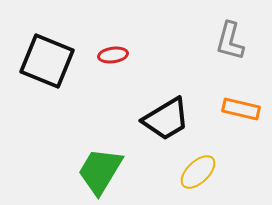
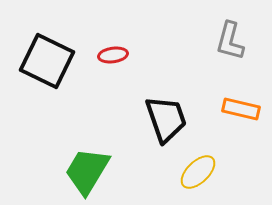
black square: rotated 4 degrees clockwise
black trapezoid: rotated 78 degrees counterclockwise
green trapezoid: moved 13 px left
